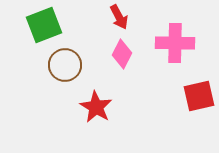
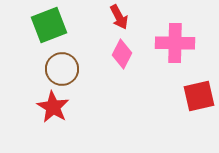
green square: moved 5 px right
brown circle: moved 3 px left, 4 px down
red star: moved 43 px left
